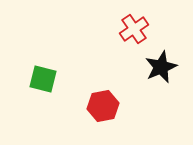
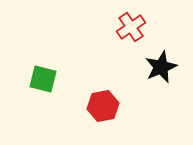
red cross: moved 3 px left, 2 px up
